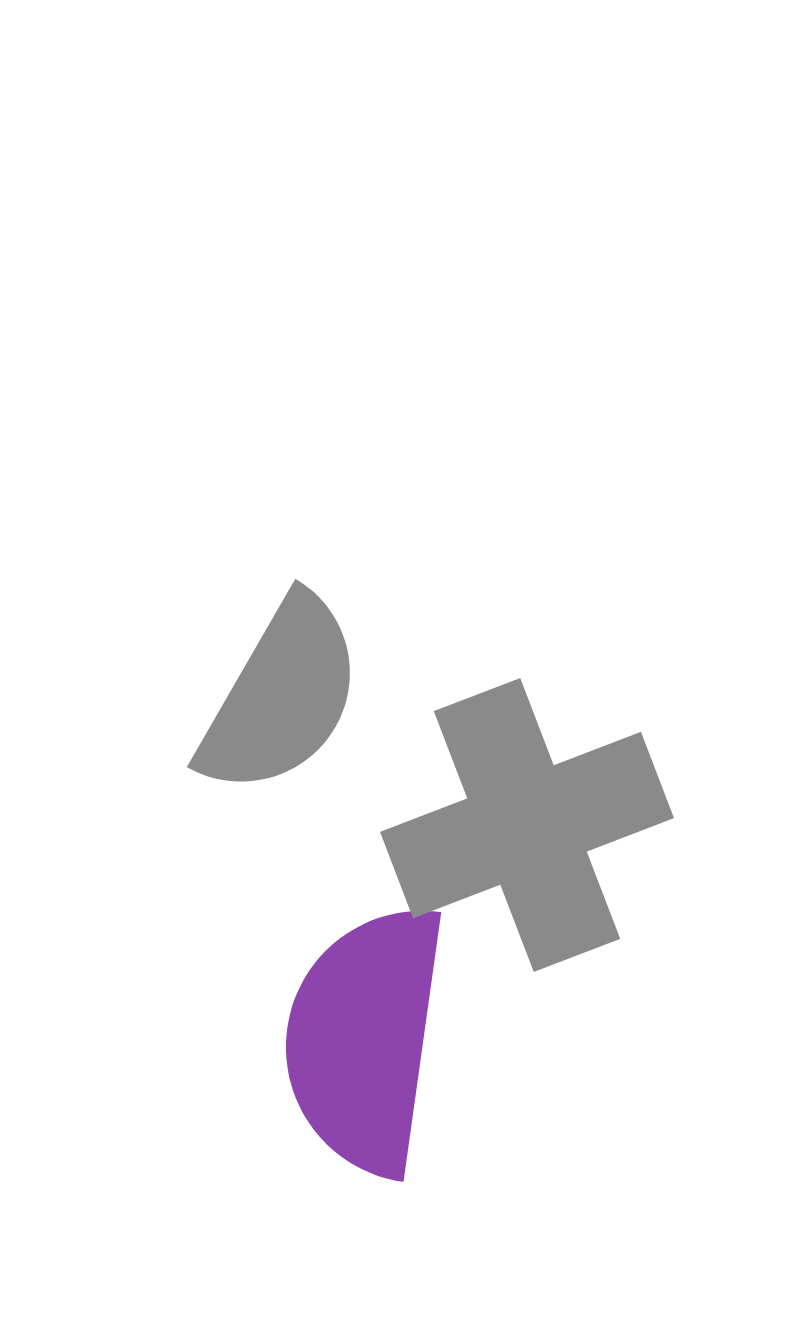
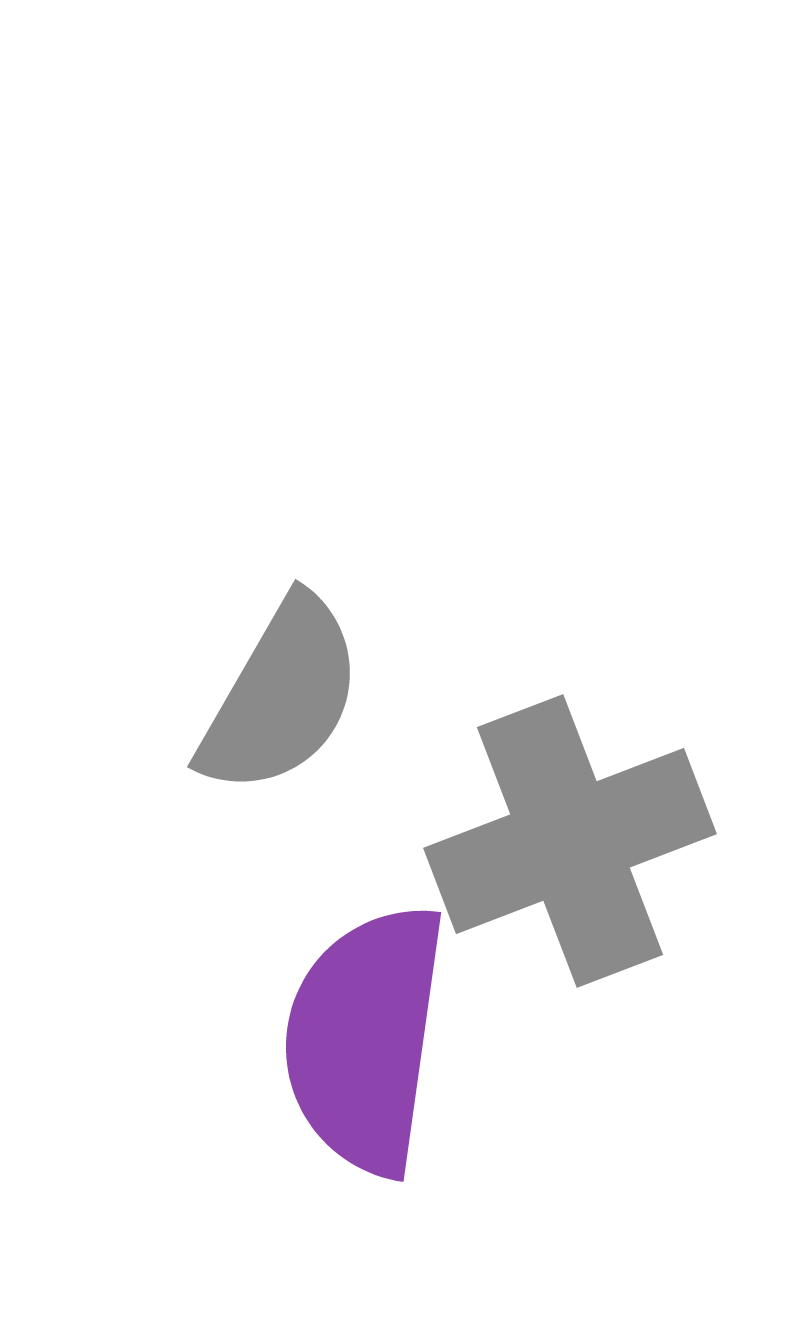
gray cross: moved 43 px right, 16 px down
